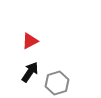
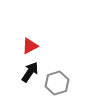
red triangle: moved 5 px down
